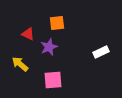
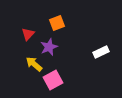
orange square: rotated 14 degrees counterclockwise
red triangle: rotated 48 degrees clockwise
yellow arrow: moved 14 px right
pink square: rotated 24 degrees counterclockwise
